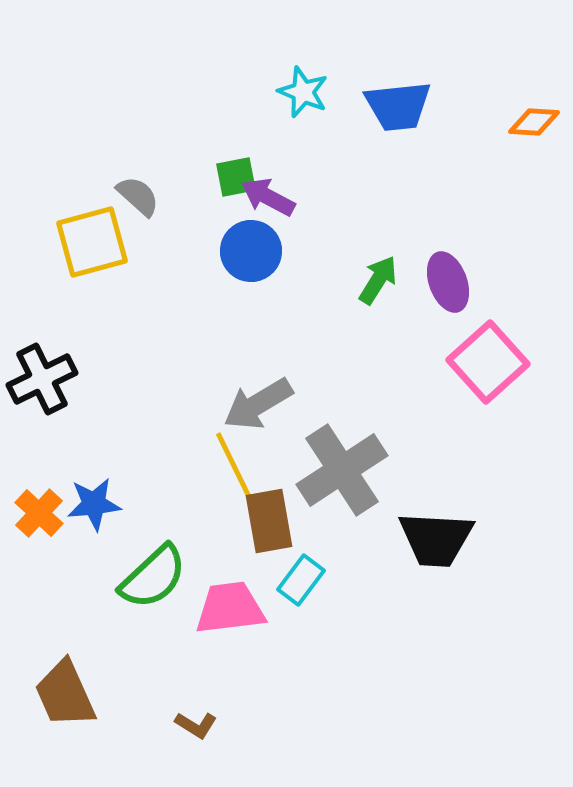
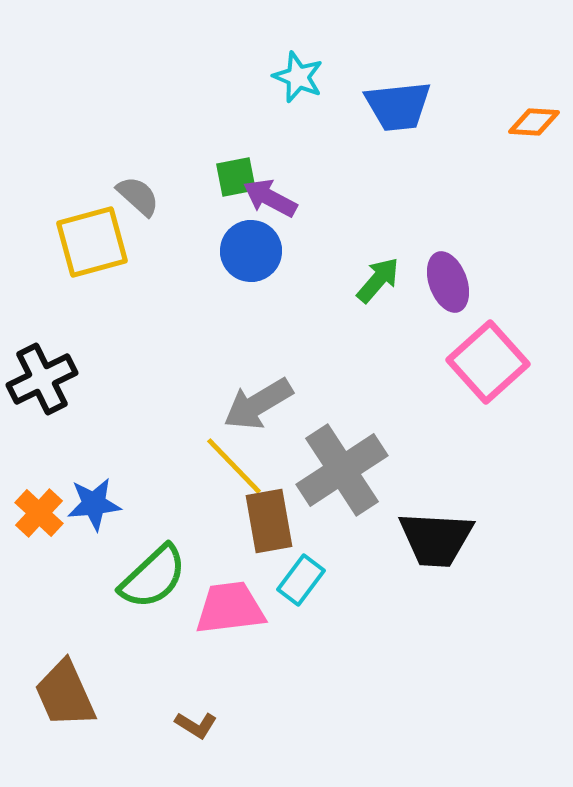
cyan star: moved 5 px left, 15 px up
purple arrow: moved 2 px right, 1 px down
green arrow: rotated 9 degrees clockwise
yellow line: rotated 18 degrees counterclockwise
